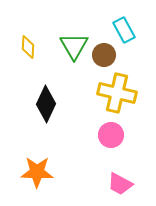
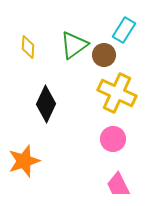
cyan rectangle: rotated 60 degrees clockwise
green triangle: moved 1 px up; rotated 24 degrees clockwise
yellow cross: rotated 12 degrees clockwise
pink circle: moved 2 px right, 4 px down
orange star: moved 13 px left, 11 px up; rotated 20 degrees counterclockwise
pink trapezoid: moved 2 px left, 1 px down; rotated 36 degrees clockwise
